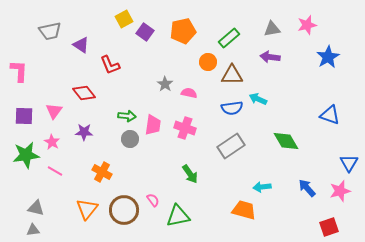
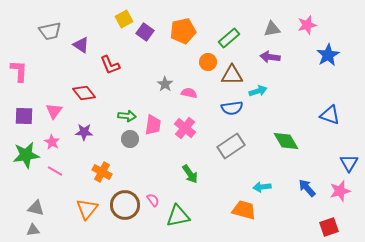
blue star at (328, 57): moved 2 px up
cyan arrow at (258, 99): moved 8 px up; rotated 138 degrees clockwise
pink cross at (185, 128): rotated 20 degrees clockwise
brown circle at (124, 210): moved 1 px right, 5 px up
